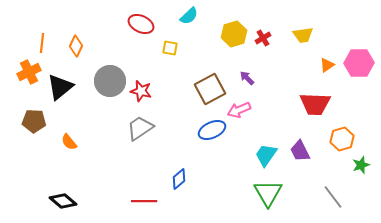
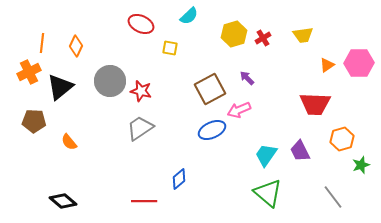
green triangle: rotated 20 degrees counterclockwise
